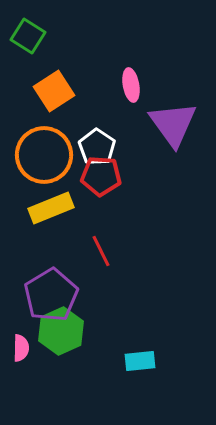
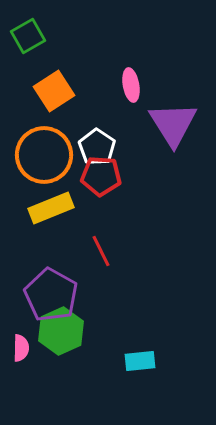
green square: rotated 28 degrees clockwise
purple triangle: rotated 4 degrees clockwise
purple pentagon: rotated 12 degrees counterclockwise
